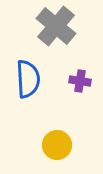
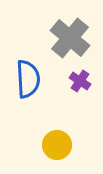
gray cross: moved 14 px right, 12 px down
purple cross: rotated 25 degrees clockwise
